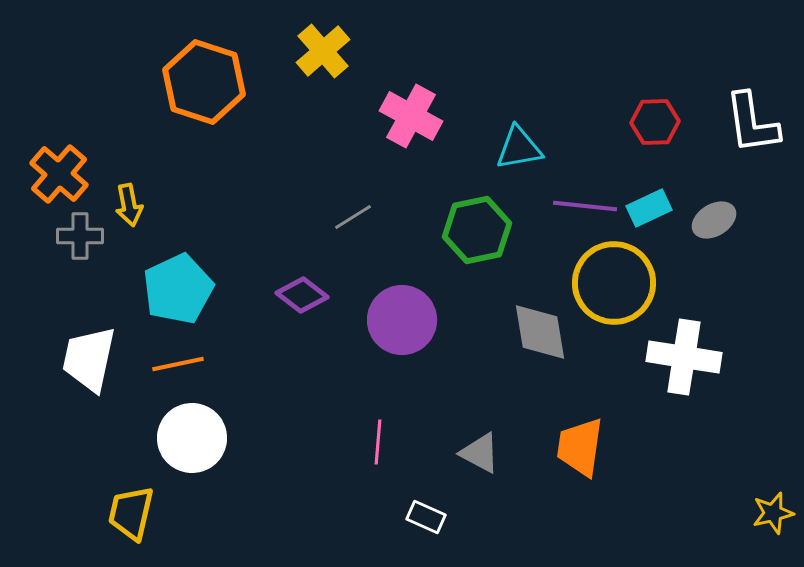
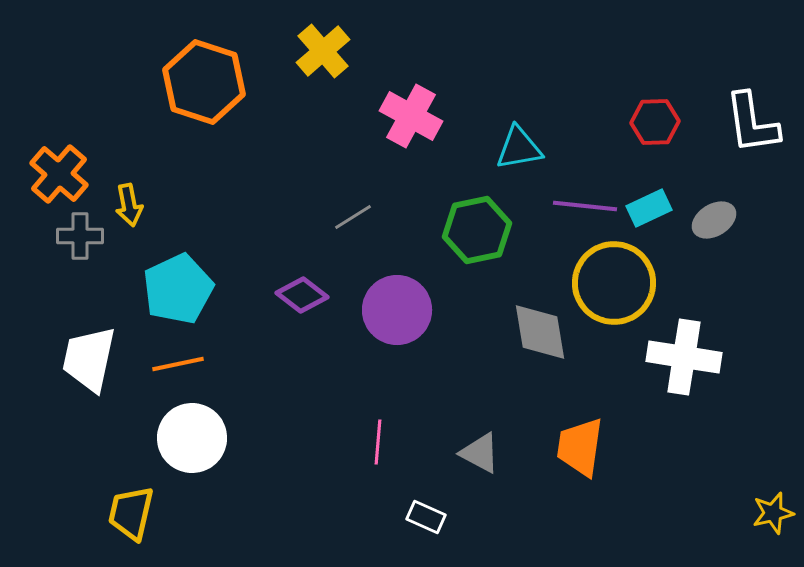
purple circle: moved 5 px left, 10 px up
